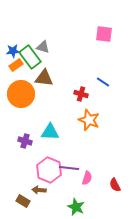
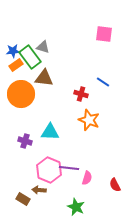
brown rectangle: moved 2 px up
